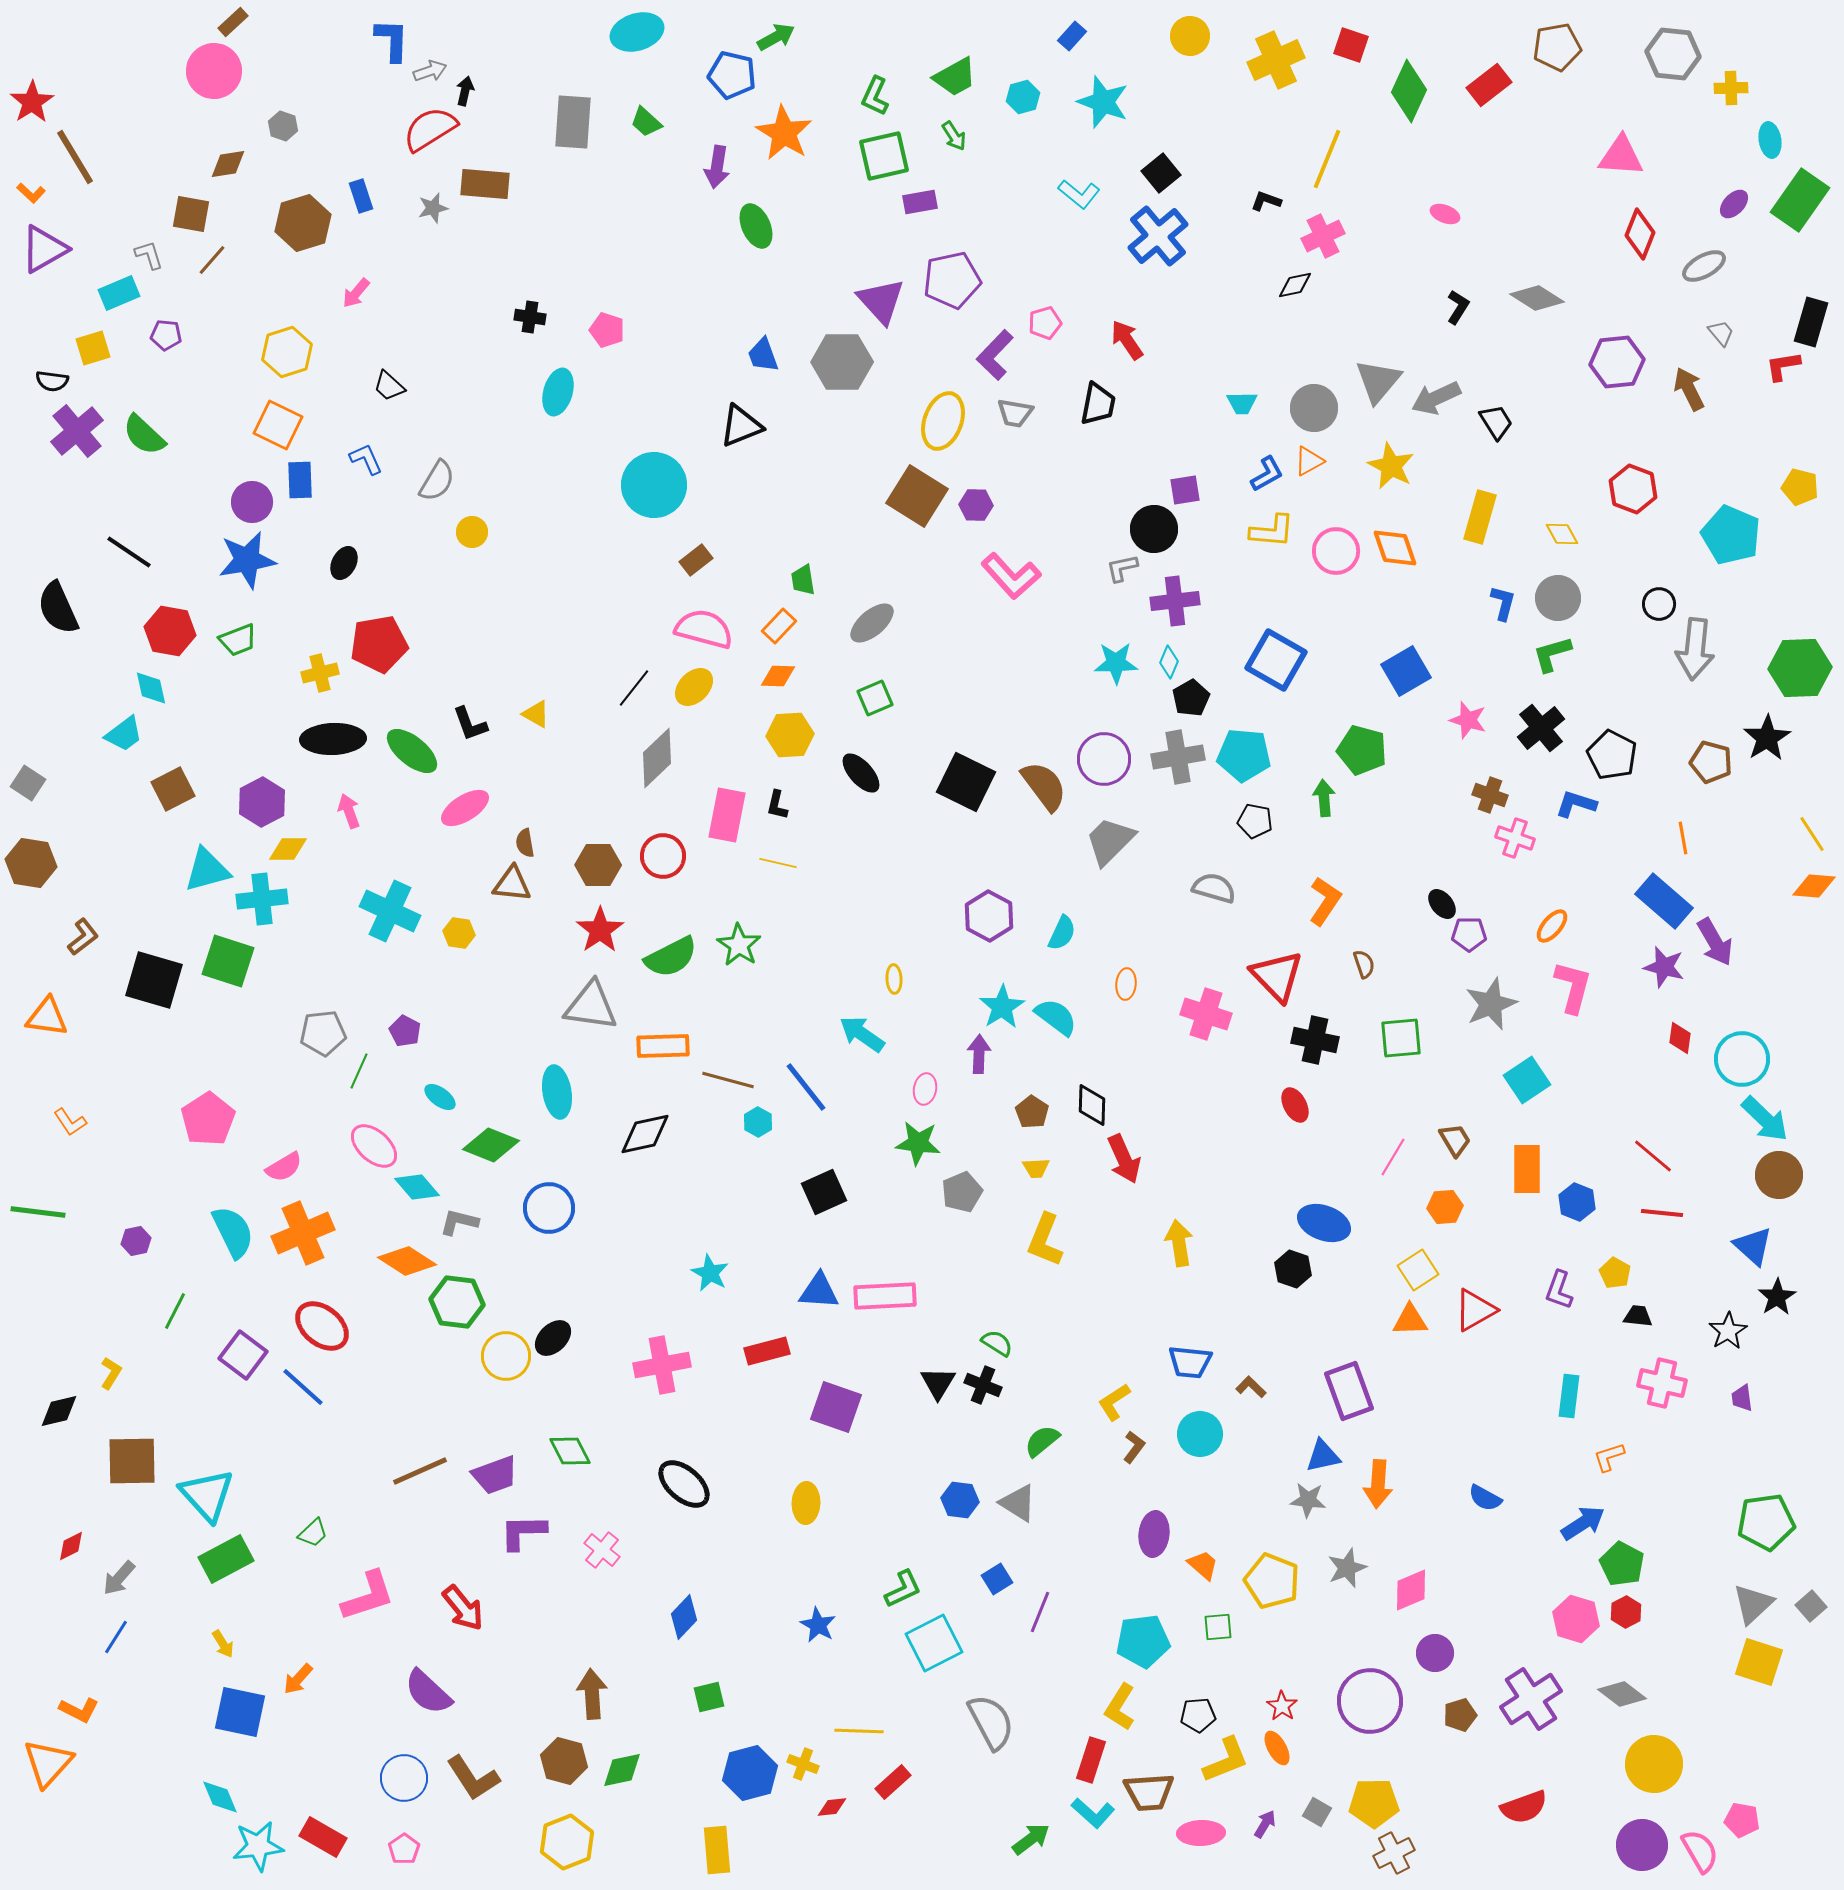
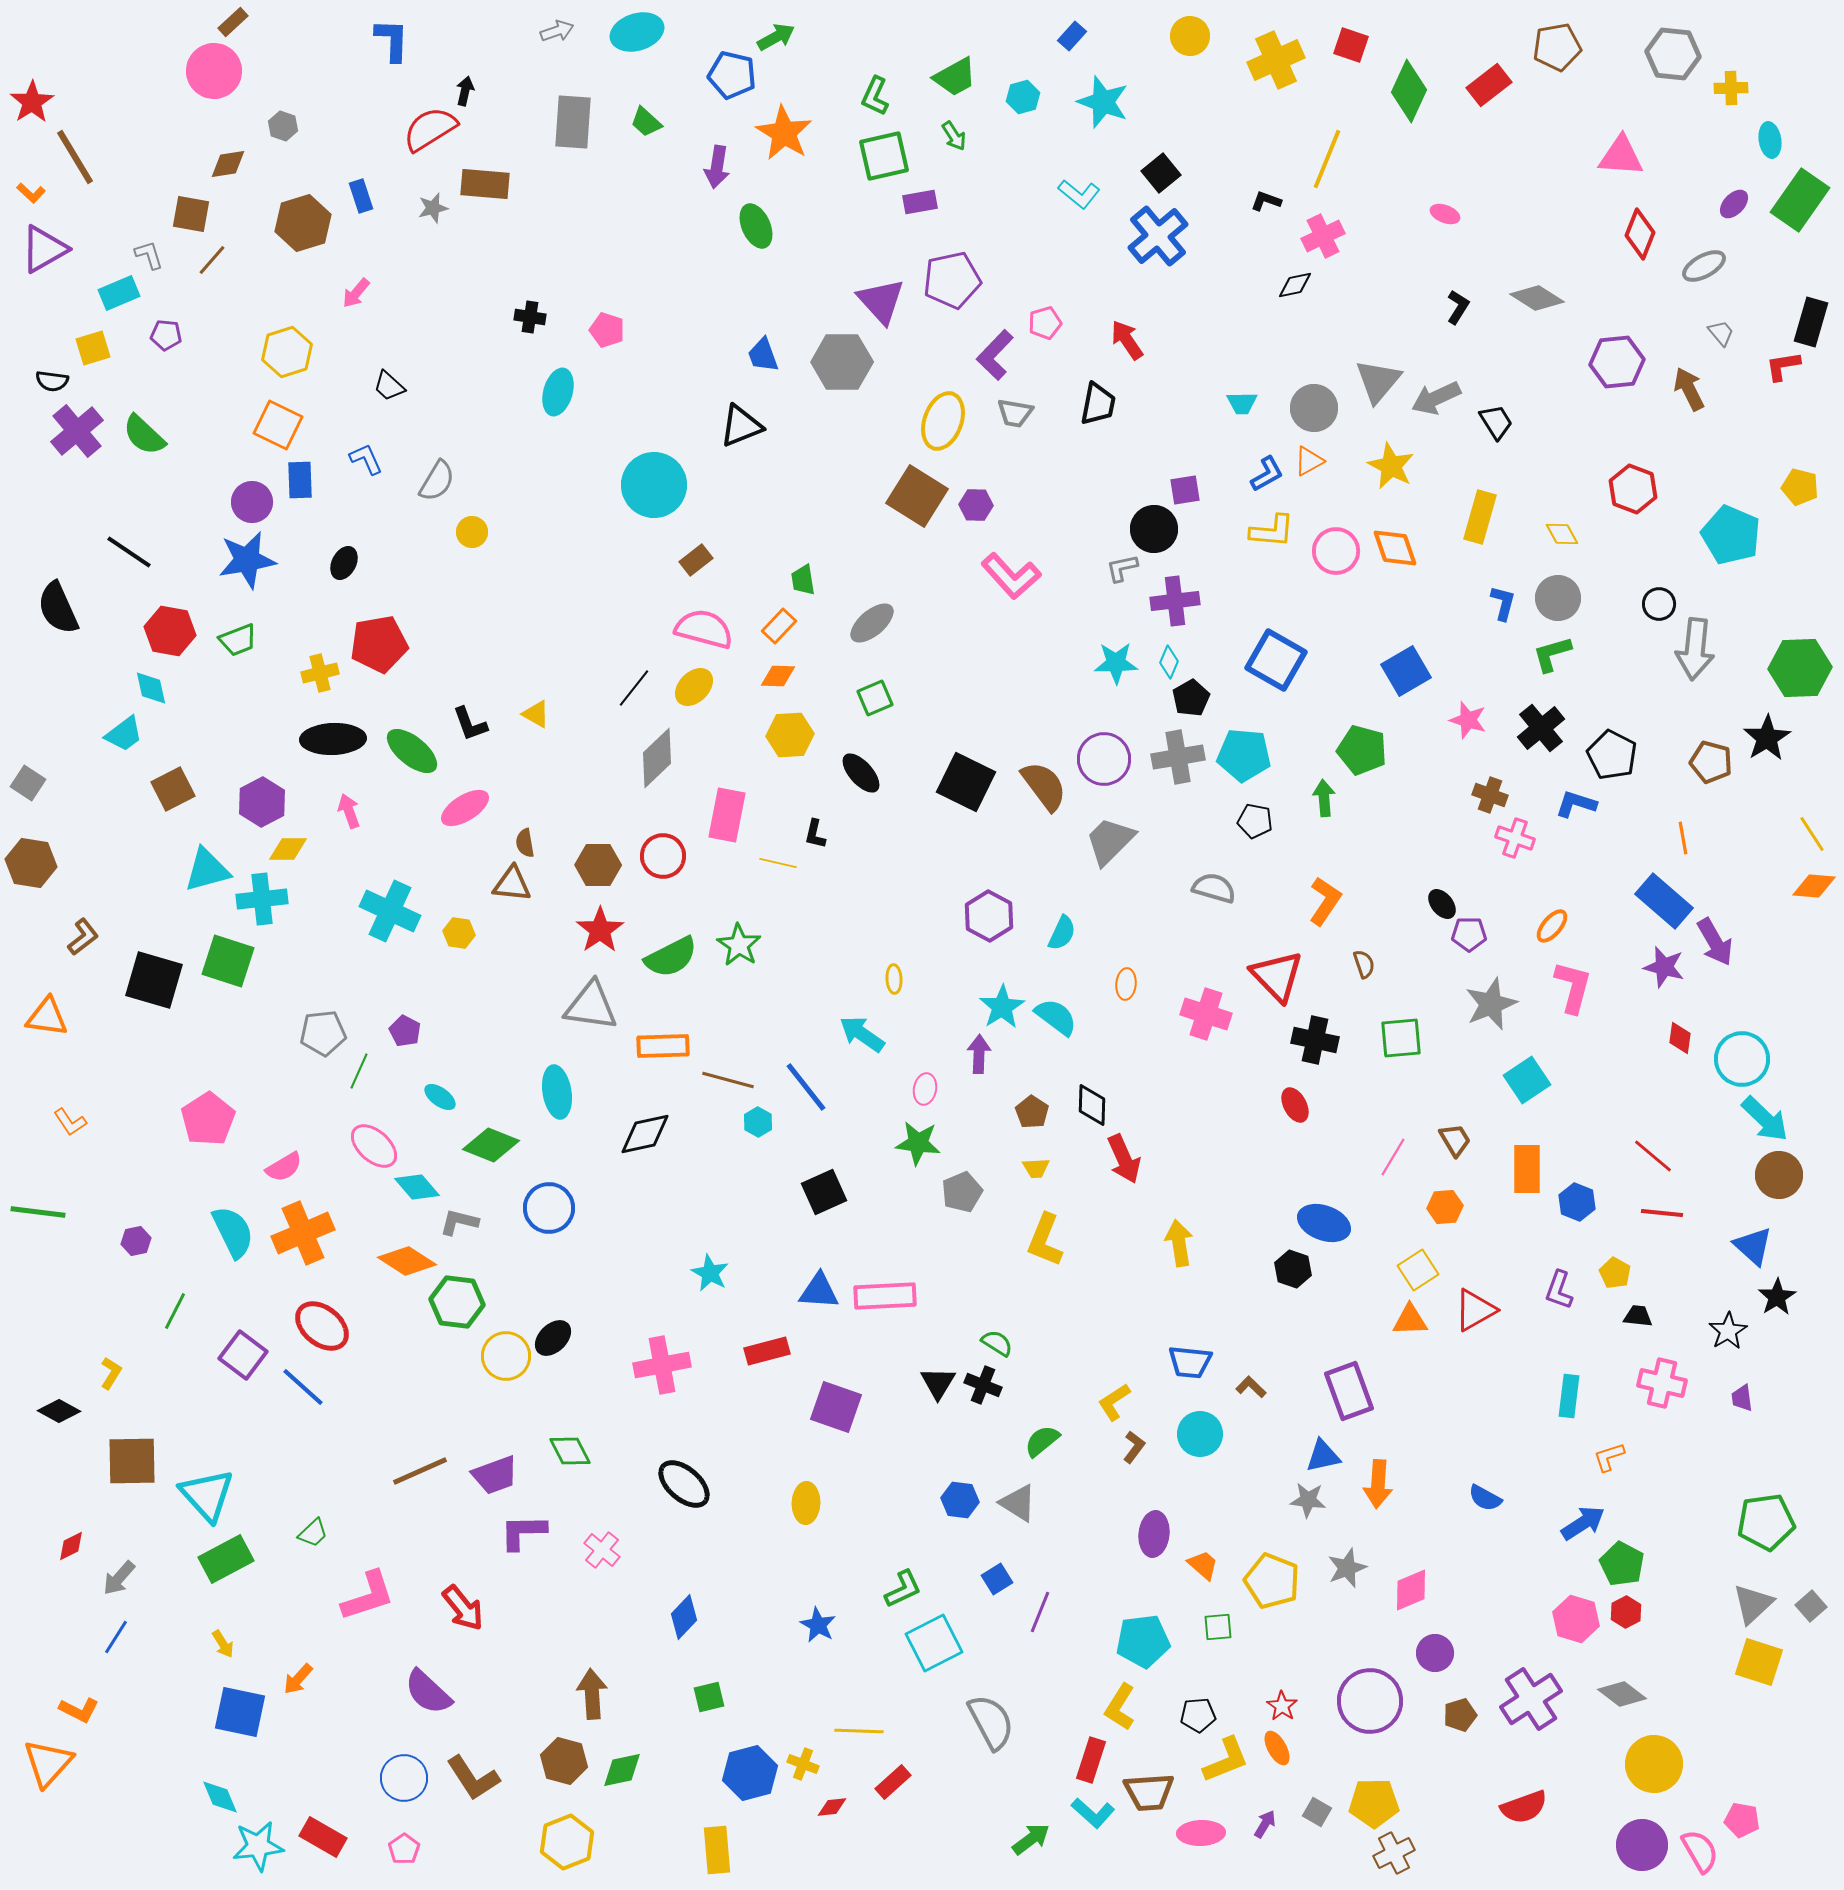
gray arrow at (430, 71): moved 127 px right, 40 px up
black L-shape at (777, 805): moved 38 px right, 29 px down
black diamond at (59, 1411): rotated 42 degrees clockwise
